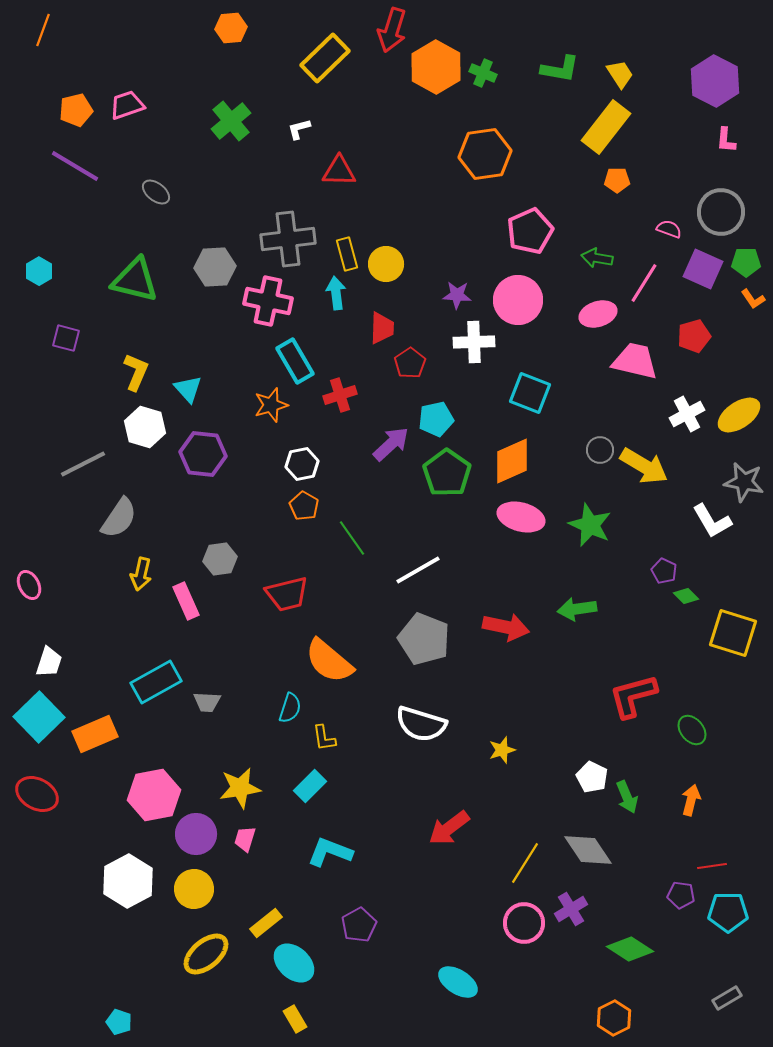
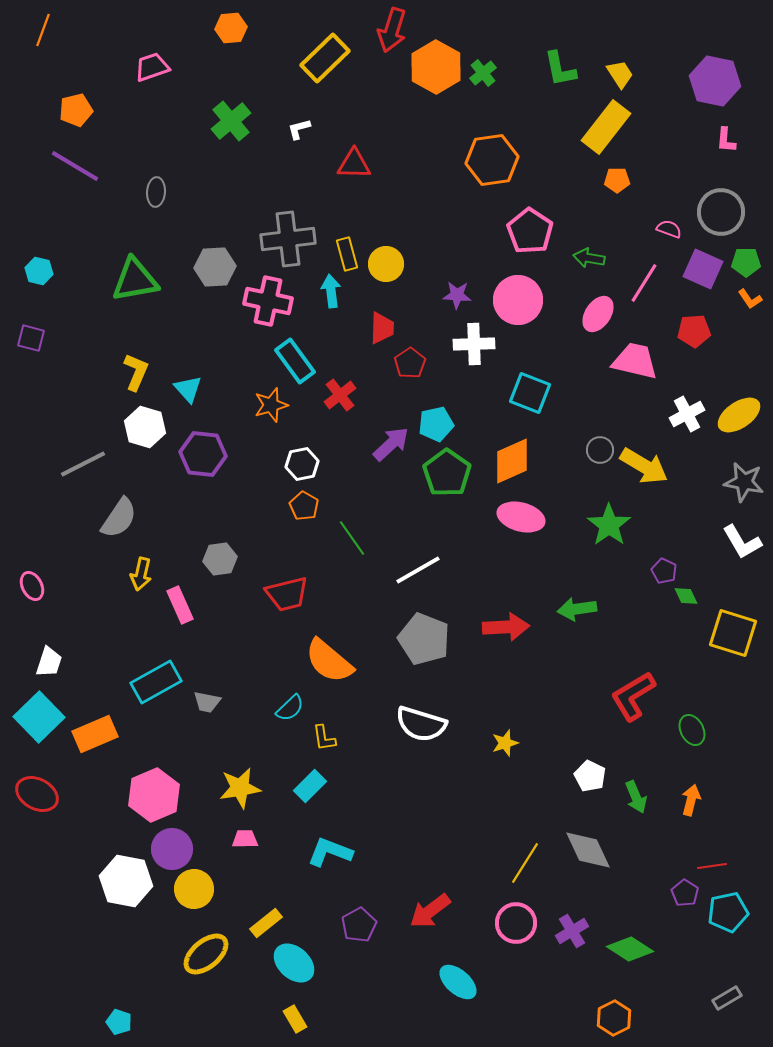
green L-shape at (560, 69): rotated 69 degrees clockwise
green cross at (483, 73): rotated 28 degrees clockwise
purple hexagon at (715, 81): rotated 15 degrees counterclockwise
pink trapezoid at (127, 105): moved 25 px right, 38 px up
orange hexagon at (485, 154): moved 7 px right, 6 px down
red triangle at (339, 171): moved 15 px right, 7 px up
gray ellipse at (156, 192): rotated 56 degrees clockwise
pink pentagon at (530, 231): rotated 15 degrees counterclockwise
green arrow at (597, 258): moved 8 px left
cyan hexagon at (39, 271): rotated 16 degrees counterclockwise
green triangle at (135, 280): rotated 24 degrees counterclockwise
cyan arrow at (336, 293): moved 5 px left, 2 px up
orange L-shape at (753, 299): moved 3 px left
pink ellipse at (598, 314): rotated 39 degrees counterclockwise
red pentagon at (694, 336): moved 5 px up; rotated 12 degrees clockwise
purple square at (66, 338): moved 35 px left
white cross at (474, 342): moved 2 px down
cyan rectangle at (295, 361): rotated 6 degrees counterclockwise
red cross at (340, 395): rotated 20 degrees counterclockwise
cyan pentagon at (436, 419): moved 5 px down
white L-shape at (712, 521): moved 30 px right, 21 px down
green star at (590, 525): moved 19 px right; rotated 12 degrees clockwise
pink ellipse at (29, 585): moved 3 px right, 1 px down
green diamond at (686, 596): rotated 20 degrees clockwise
pink rectangle at (186, 601): moved 6 px left, 4 px down
red arrow at (506, 627): rotated 15 degrees counterclockwise
red L-shape at (633, 696): rotated 16 degrees counterclockwise
gray trapezoid at (207, 702): rotated 8 degrees clockwise
cyan semicircle at (290, 708): rotated 28 degrees clockwise
green ellipse at (692, 730): rotated 12 degrees clockwise
yellow star at (502, 750): moved 3 px right, 7 px up
white pentagon at (592, 777): moved 2 px left, 1 px up
pink hexagon at (154, 795): rotated 12 degrees counterclockwise
green arrow at (627, 797): moved 9 px right
red arrow at (449, 828): moved 19 px left, 83 px down
purple circle at (196, 834): moved 24 px left, 15 px down
pink trapezoid at (245, 839): rotated 72 degrees clockwise
gray diamond at (588, 850): rotated 9 degrees clockwise
white hexagon at (128, 881): moved 2 px left; rotated 21 degrees counterclockwise
purple pentagon at (681, 895): moved 4 px right, 2 px up; rotated 24 degrees clockwise
purple cross at (571, 909): moved 1 px right, 22 px down
cyan pentagon at (728, 912): rotated 12 degrees counterclockwise
pink circle at (524, 923): moved 8 px left
cyan ellipse at (458, 982): rotated 9 degrees clockwise
